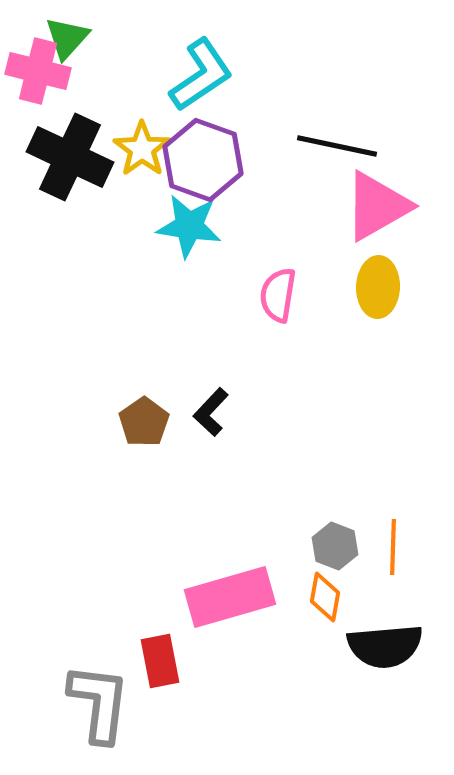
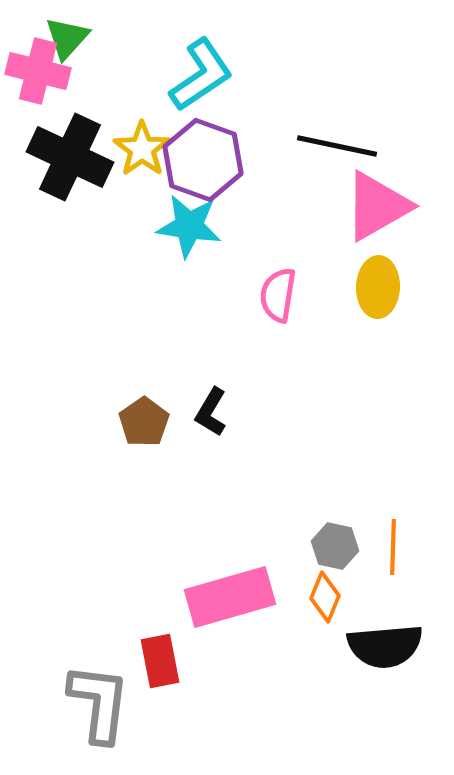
black L-shape: rotated 12 degrees counterclockwise
gray hexagon: rotated 9 degrees counterclockwise
orange diamond: rotated 12 degrees clockwise
